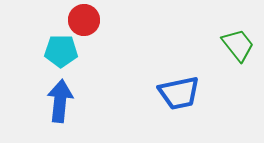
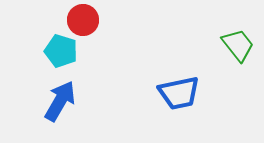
red circle: moved 1 px left
cyan pentagon: rotated 16 degrees clockwise
blue arrow: rotated 24 degrees clockwise
